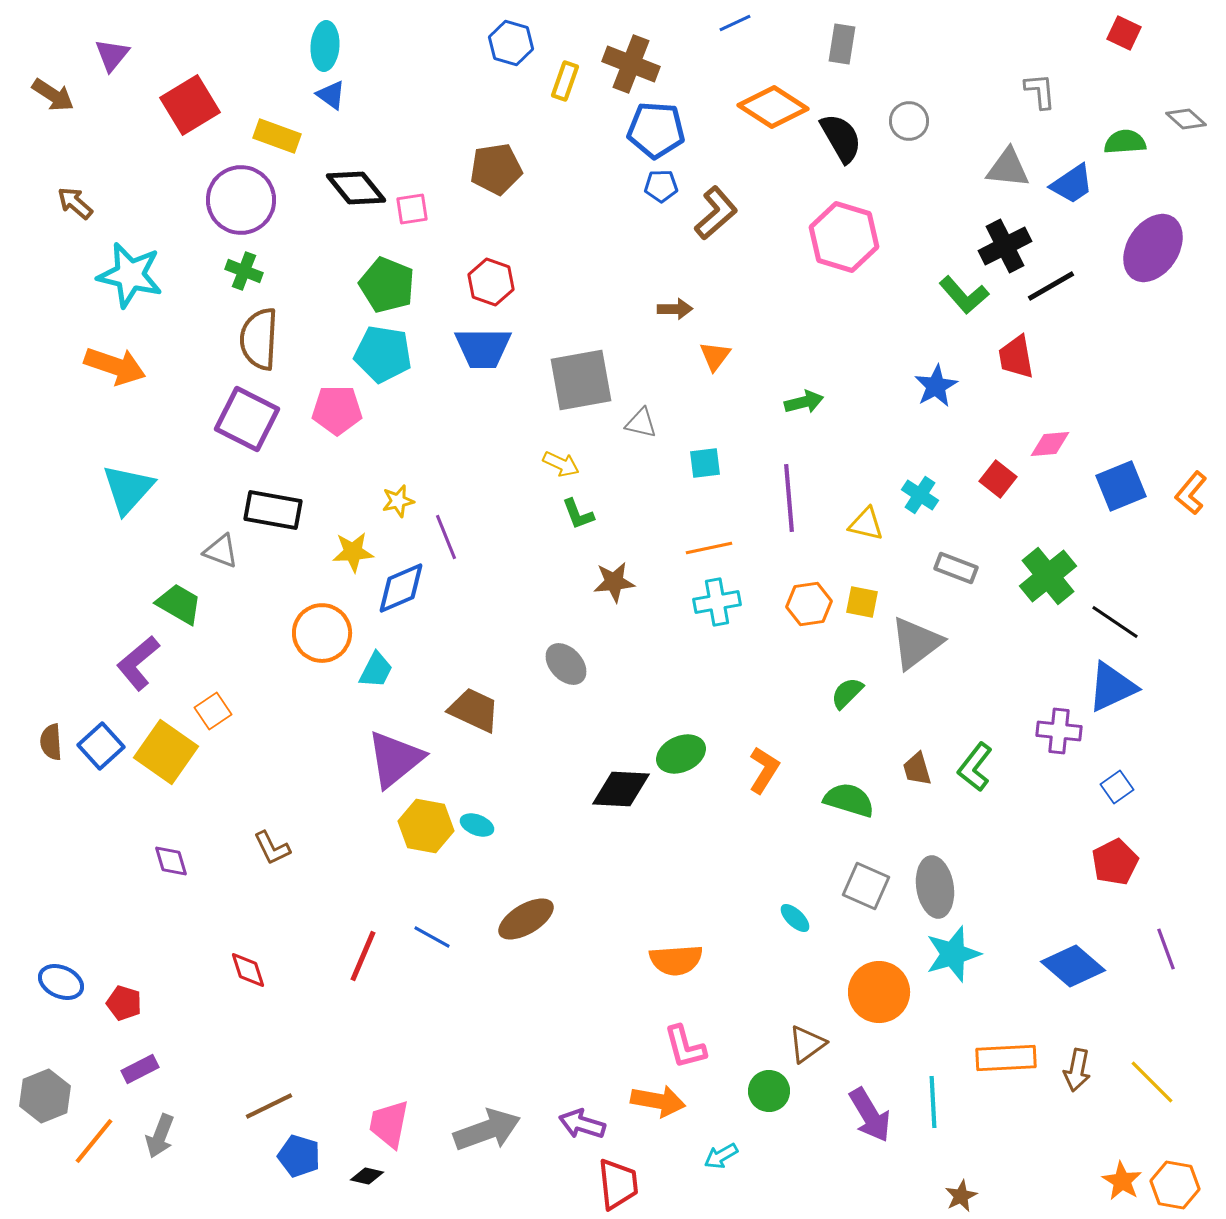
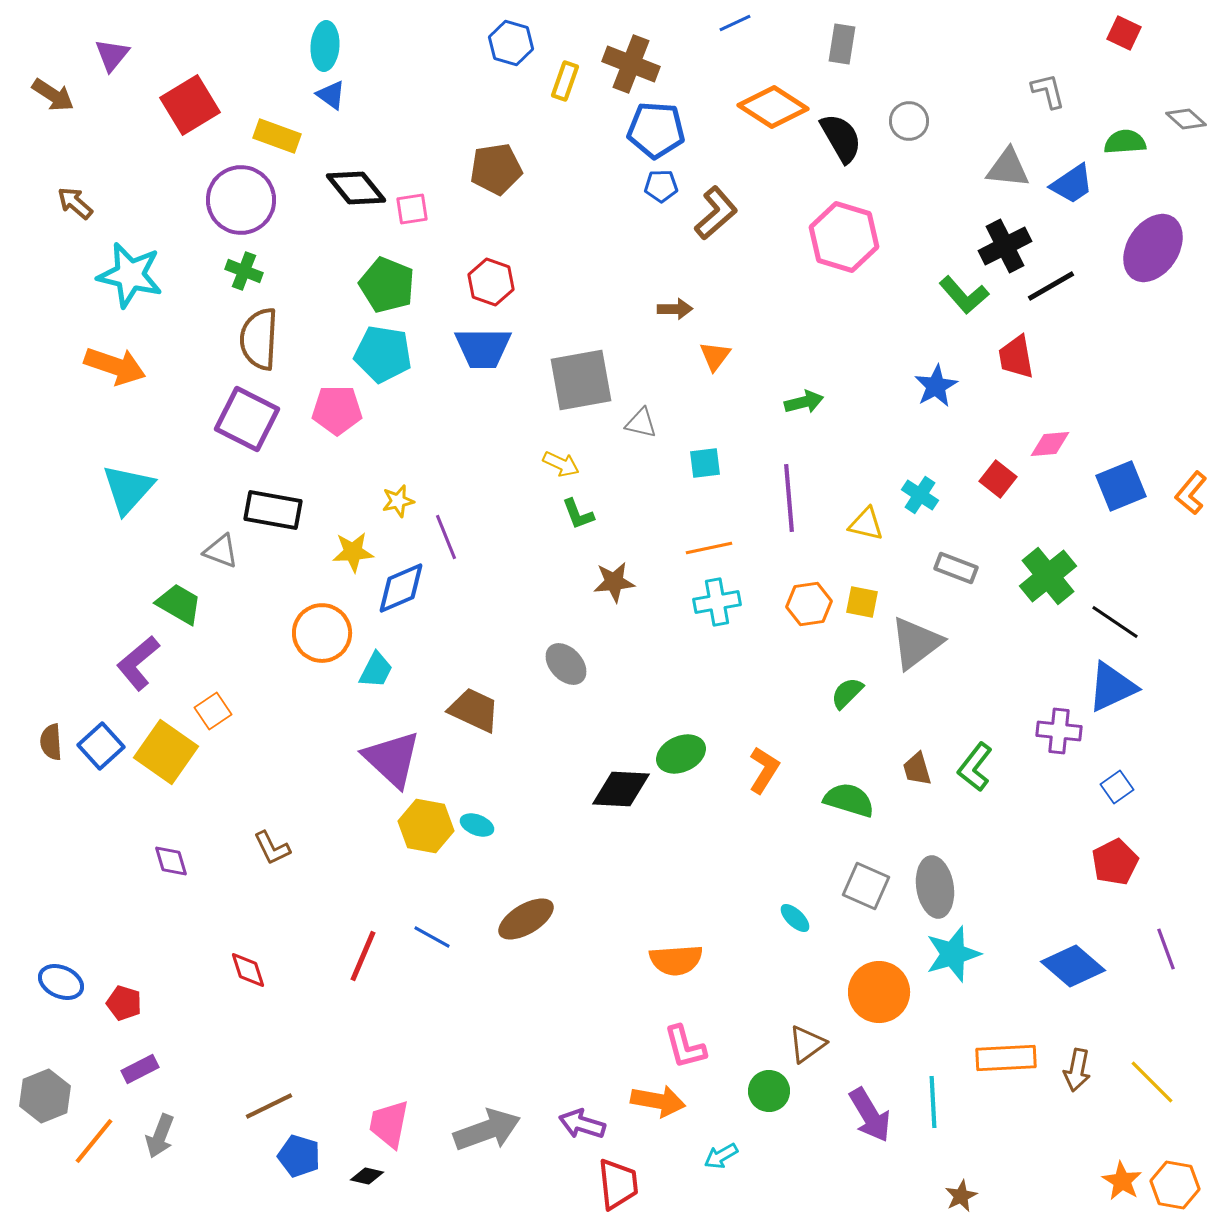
gray L-shape at (1040, 91): moved 8 px right; rotated 9 degrees counterclockwise
purple triangle at (395, 759): moved 3 px left; rotated 38 degrees counterclockwise
